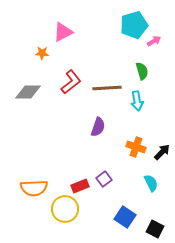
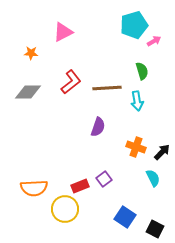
orange star: moved 11 px left
cyan semicircle: moved 2 px right, 5 px up
